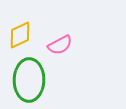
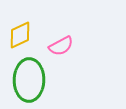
pink semicircle: moved 1 px right, 1 px down
